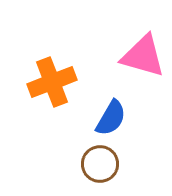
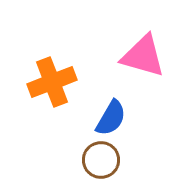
brown circle: moved 1 px right, 4 px up
